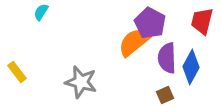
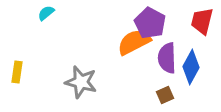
cyan semicircle: moved 5 px right, 1 px down; rotated 18 degrees clockwise
orange semicircle: rotated 12 degrees clockwise
yellow rectangle: rotated 45 degrees clockwise
